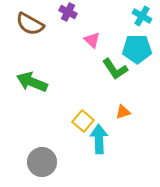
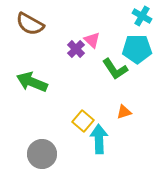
purple cross: moved 8 px right, 37 px down; rotated 18 degrees clockwise
orange triangle: moved 1 px right
gray circle: moved 8 px up
